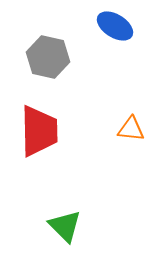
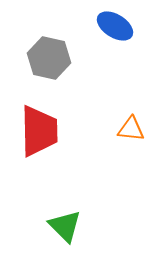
gray hexagon: moved 1 px right, 1 px down
